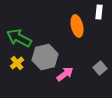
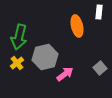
green arrow: moved 1 px up; rotated 105 degrees counterclockwise
